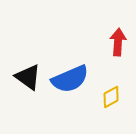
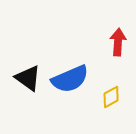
black triangle: moved 1 px down
